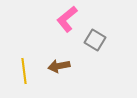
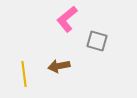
gray square: moved 2 px right, 1 px down; rotated 15 degrees counterclockwise
yellow line: moved 3 px down
